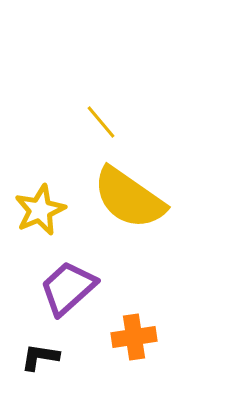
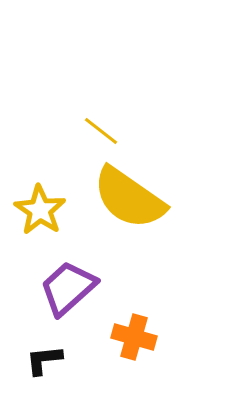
yellow line: moved 9 px down; rotated 12 degrees counterclockwise
yellow star: rotated 15 degrees counterclockwise
orange cross: rotated 24 degrees clockwise
black L-shape: moved 4 px right, 3 px down; rotated 15 degrees counterclockwise
